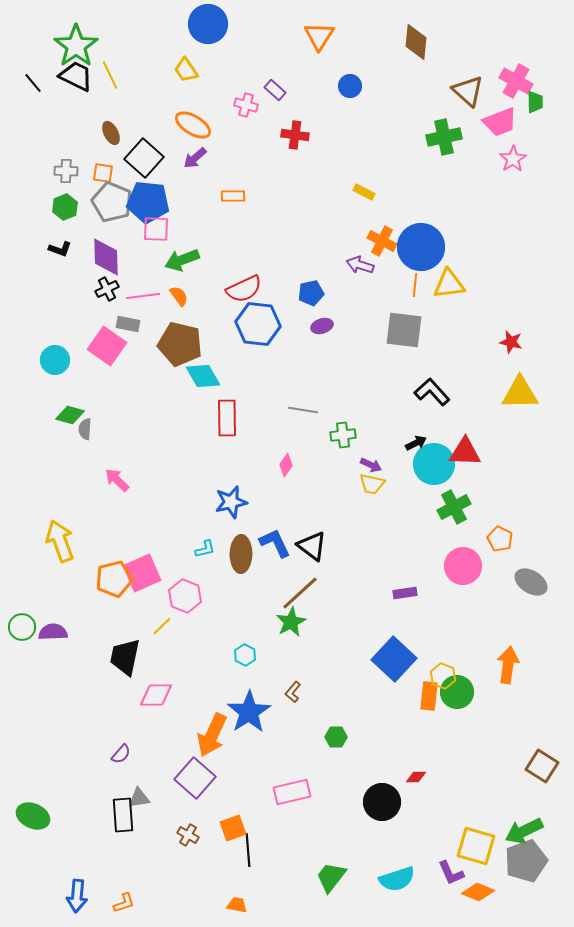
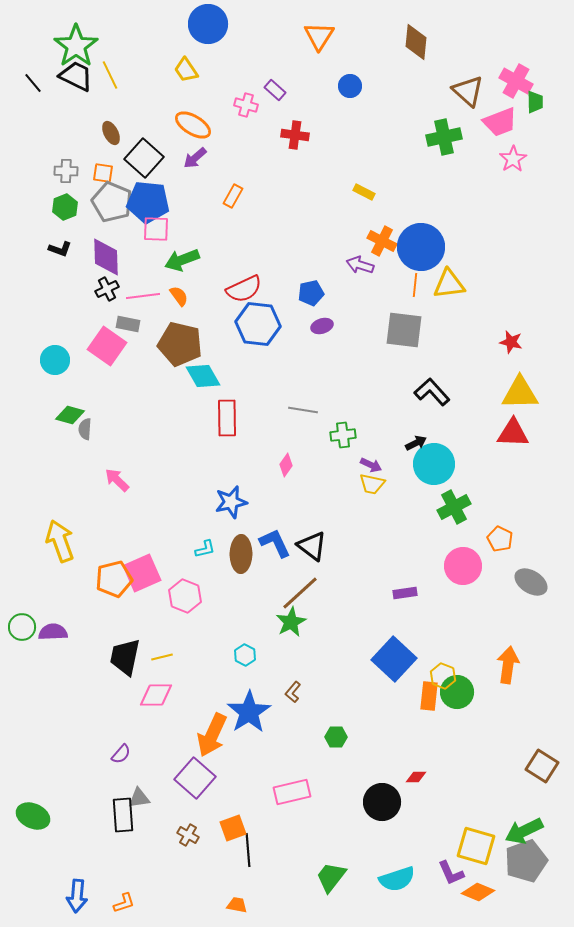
orange rectangle at (233, 196): rotated 60 degrees counterclockwise
red triangle at (465, 452): moved 48 px right, 19 px up
yellow line at (162, 626): moved 31 px down; rotated 30 degrees clockwise
